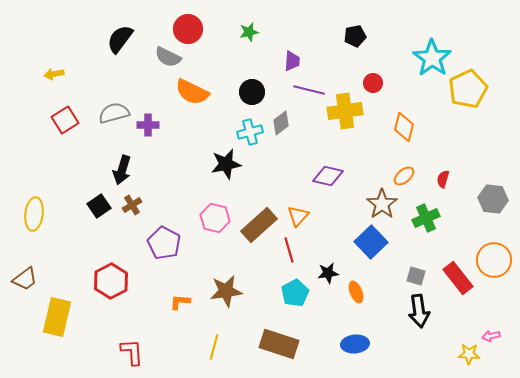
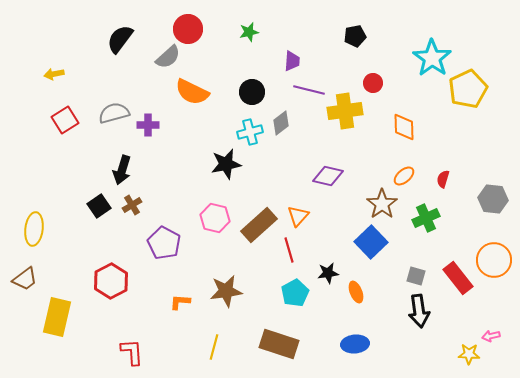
gray semicircle at (168, 57): rotated 68 degrees counterclockwise
orange diamond at (404, 127): rotated 16 degrees counterclockwise
yellow ellipse at (34, 214): moved 15 px down
